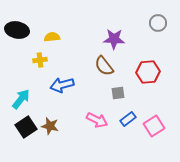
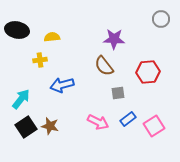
gray circle: moved 3 px right, 4 px up
pink arrow: moved 1 px right, 2 px down
